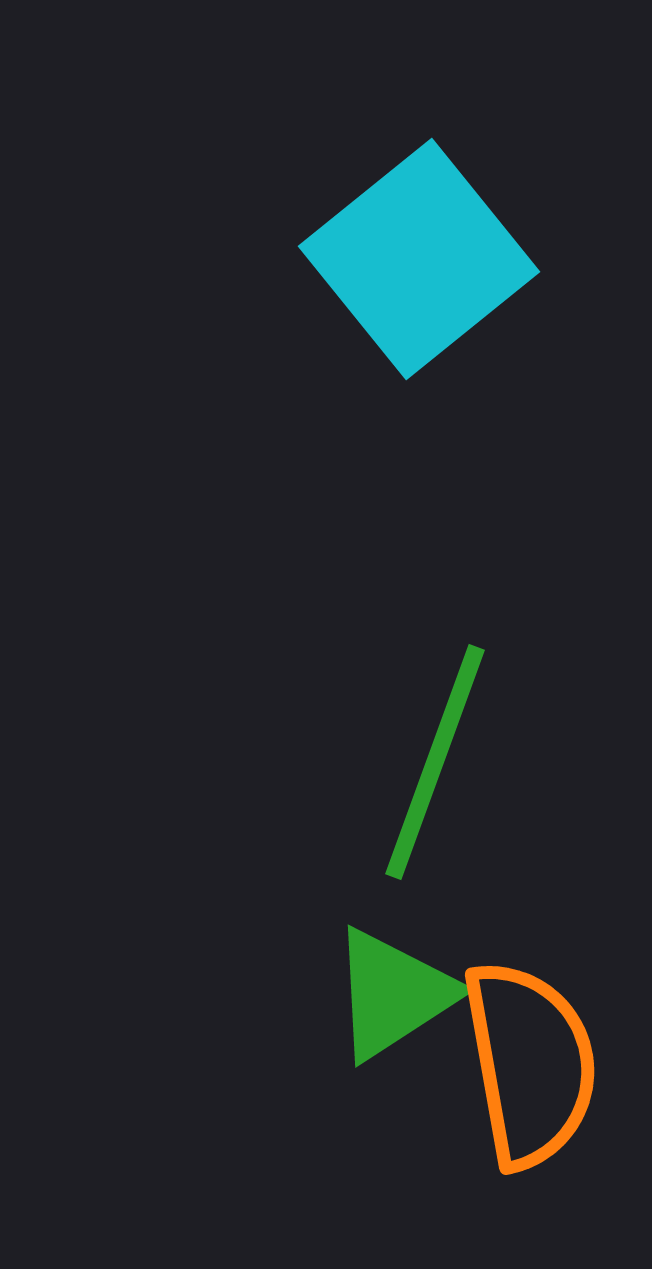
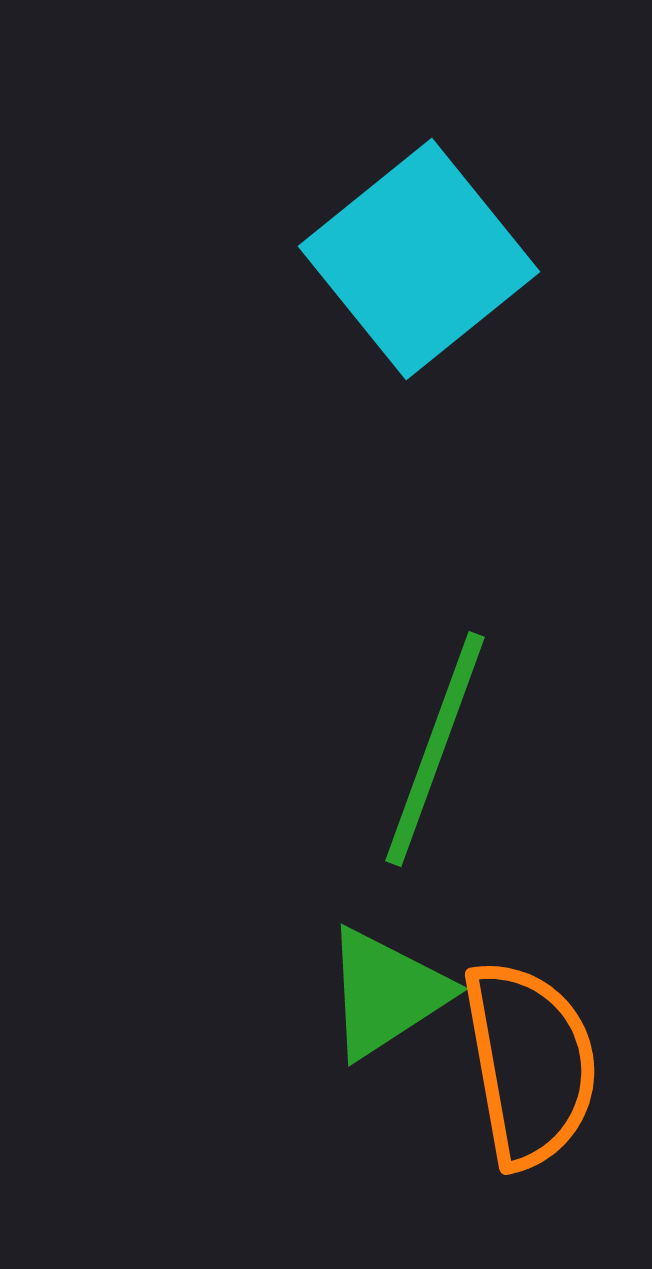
green line: moved 13 px up
green triangle: moved 7 px left, 1 px up
